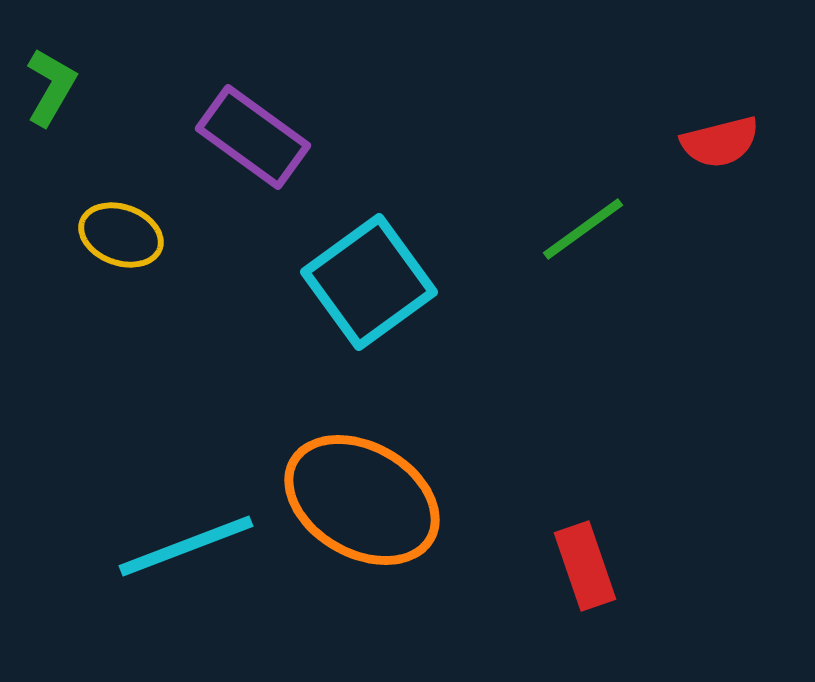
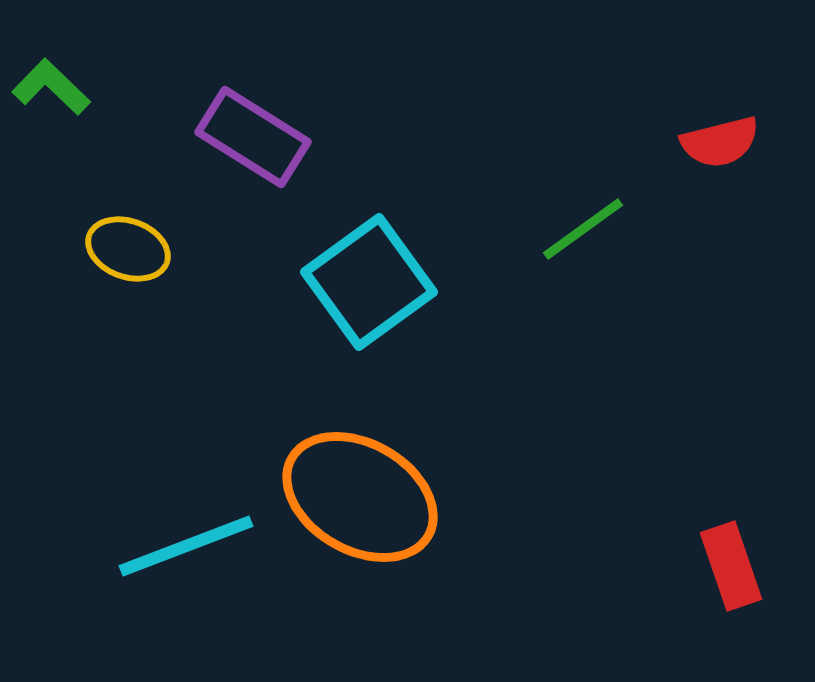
green L-shape: rotated 76 degrees counterclockwise
purple rectangle: rotated 4 degrees counterclockwise
yellow ellipse: moved 7 px right, 14 px down
orange ellipse: moved 2 px left, 3 px up
red rectangle: moved 146 px right
